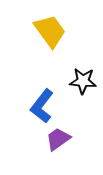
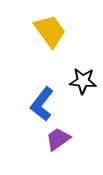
blue L-shape: moved 2 px up
